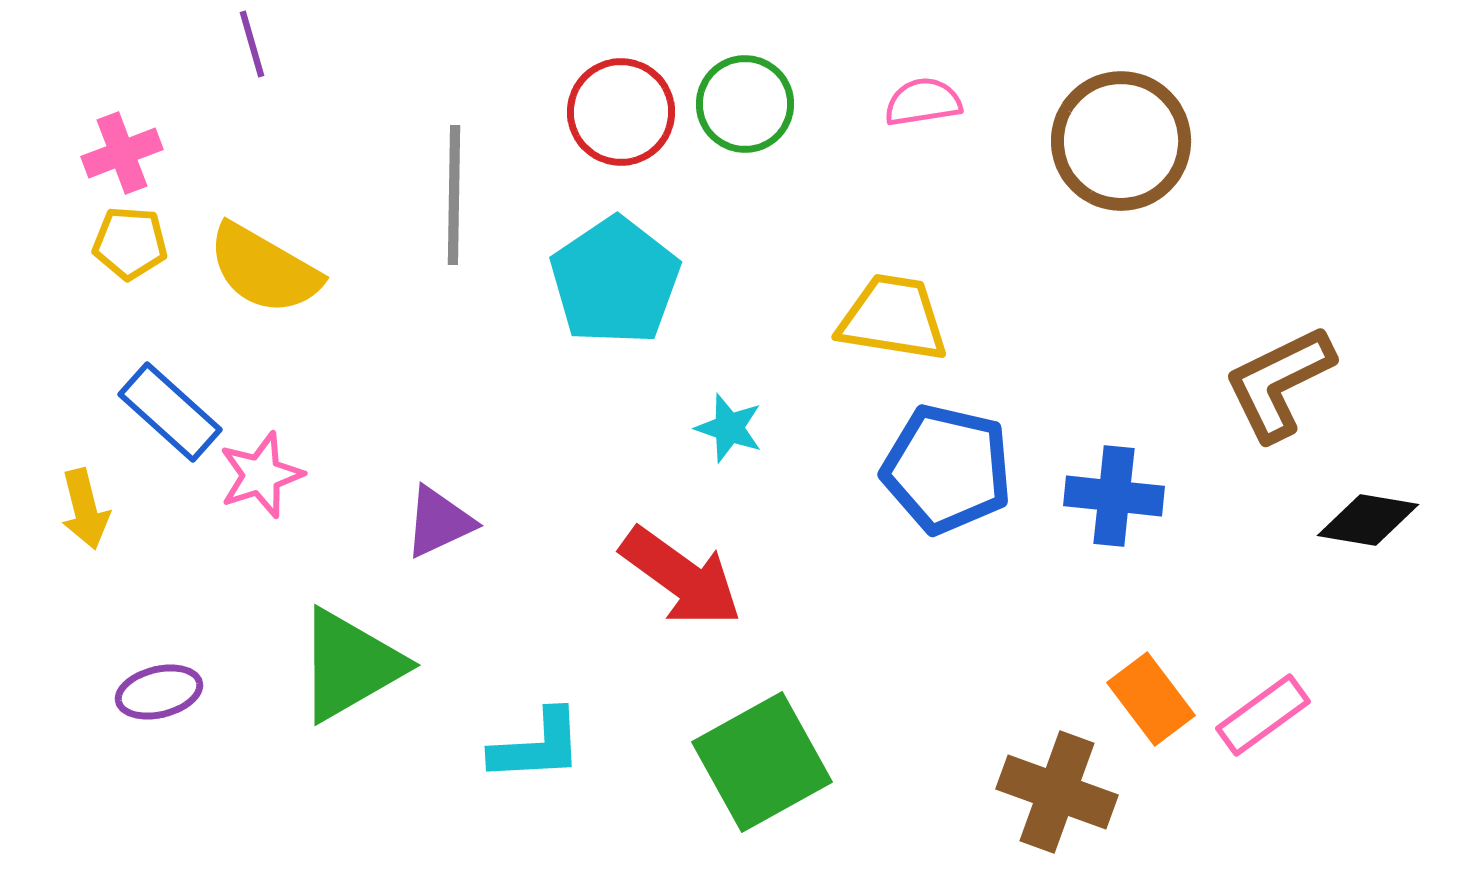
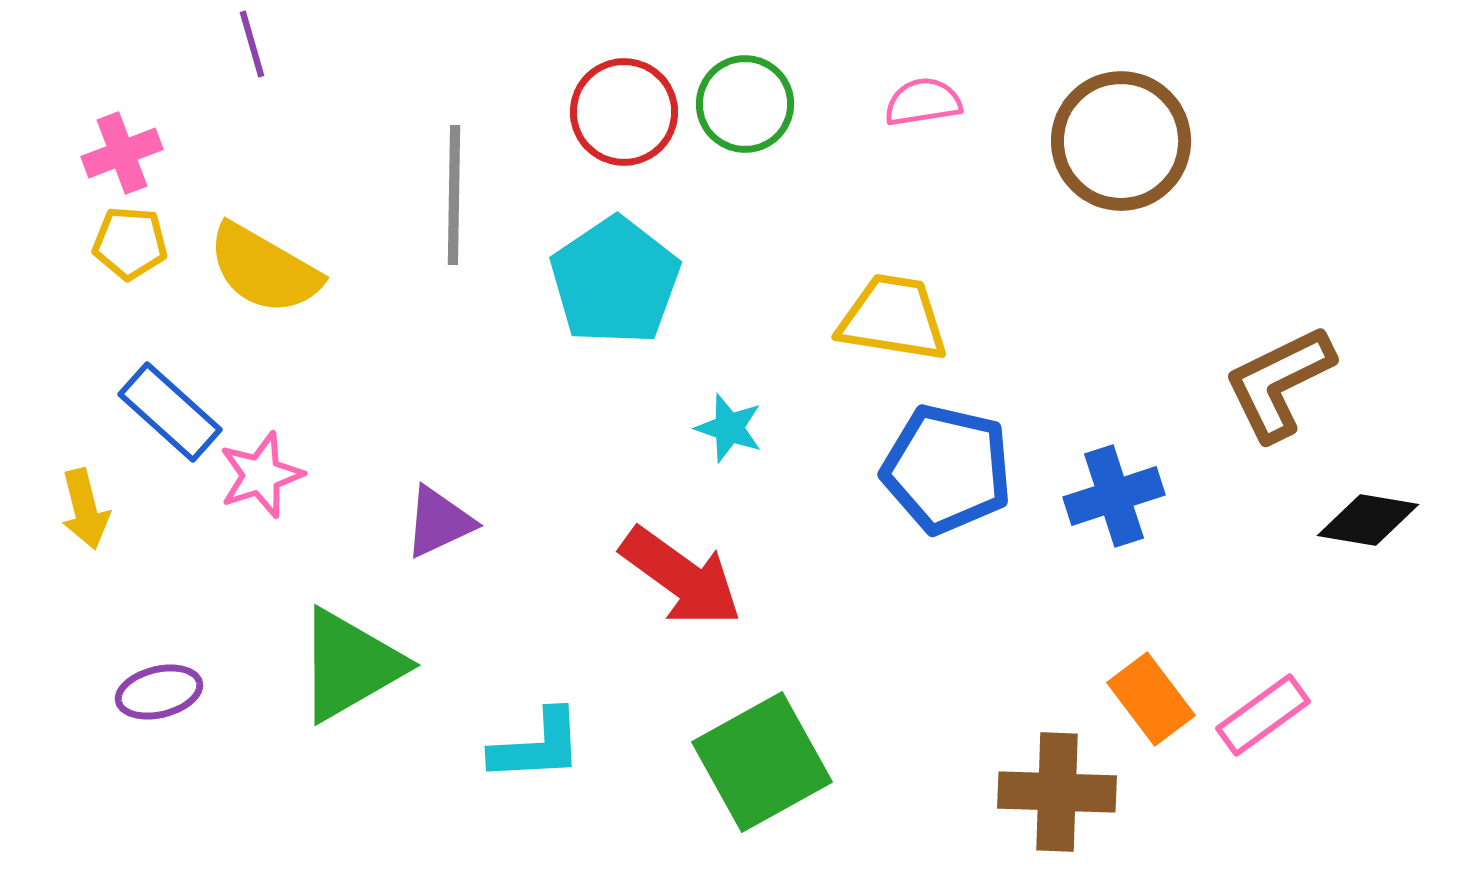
red circle: moved 3 px right
blue cross: rotated 24 degrees counterclockwise
brown cross: rotated 18 degrees counterclockwise
